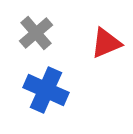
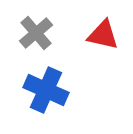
red triangle: moved 3 px left, 8 px up; rotated 36 degrees clockwise
